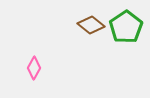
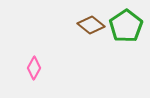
green pentagon: moved 1 px up
